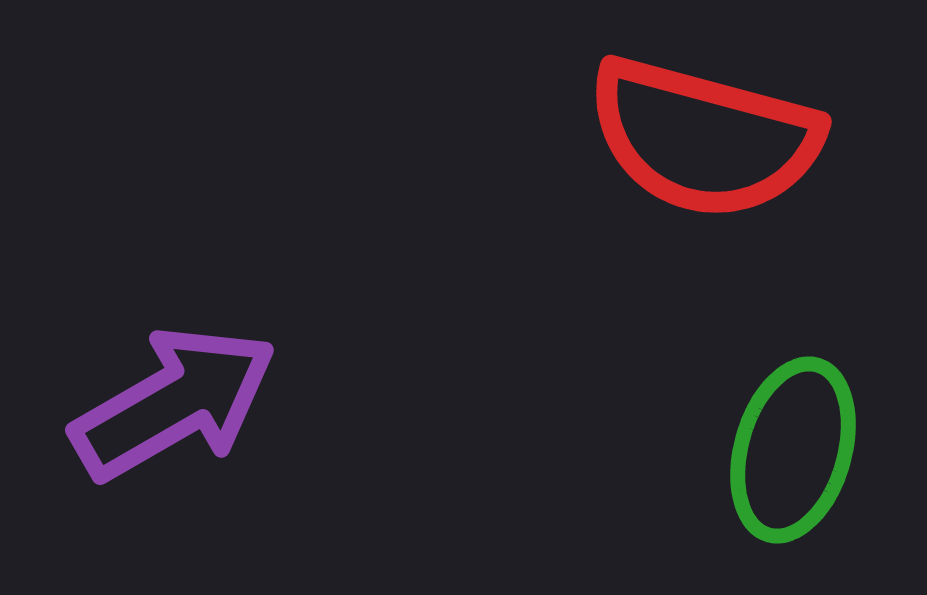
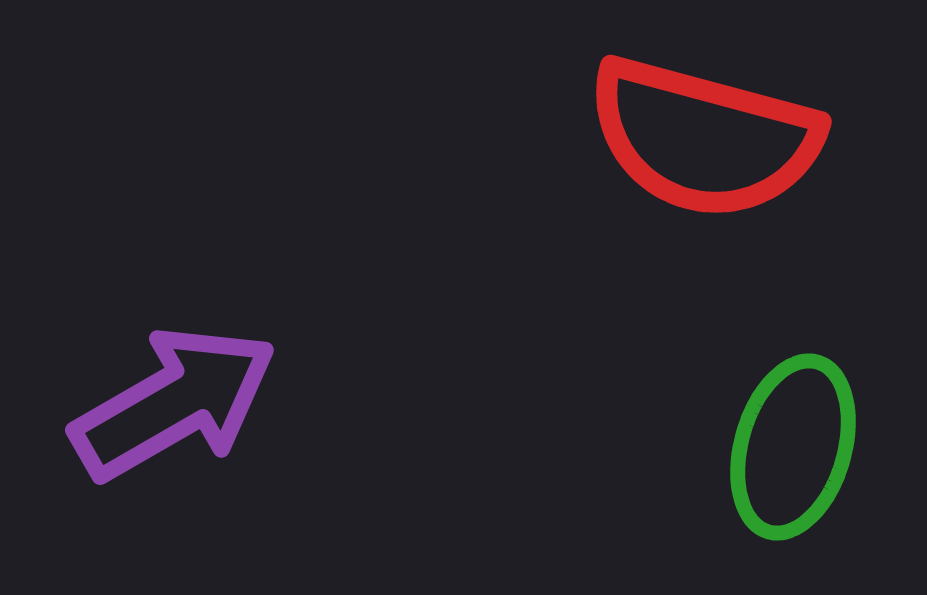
green ellipse: moved 3 px up
